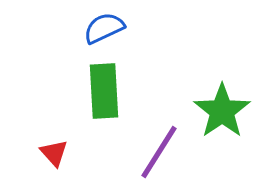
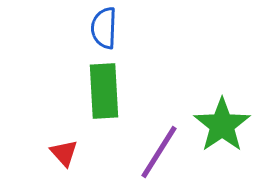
blue semicircle: rotated 63 degrees counterclockwise
green star: moved 14 px down
red triangle: moved 10 px right
